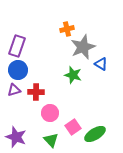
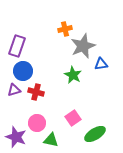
orange cross: moved 2 px left
gray star: moved 1 px up
blue triangle: rotated 40 degrees counterclockwise
blue circle: moved 5 px right, 1 px down
green star: rotated 12 degrees clockwise
red cross: rotated 14 degrees clockwise
pink circle: moved 13 px left, 10 px down
pink square: moved 9 px up
green triangle: rotated 35 degrees counterclockwise
